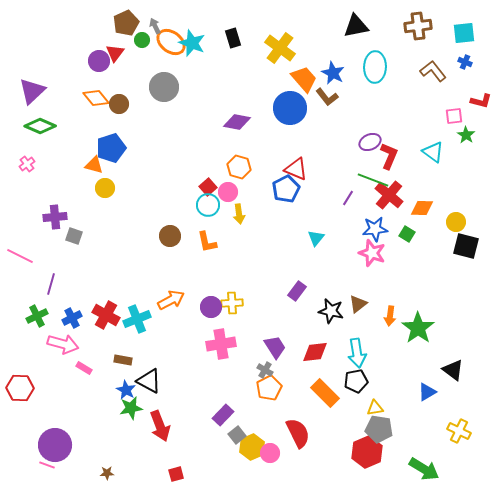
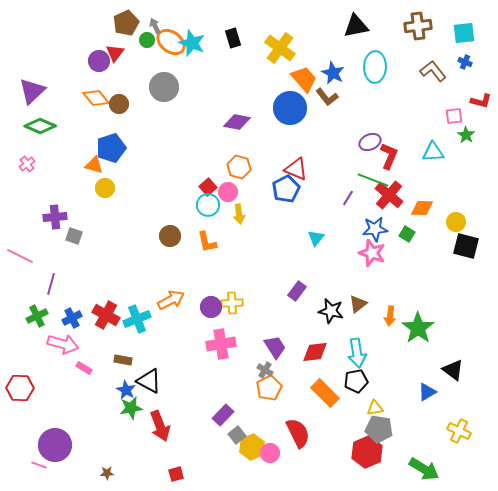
green circle at (142, 40): moved 5 px right
cyan triangle at (433, 152): rotated 40 degrees counterclockwise
pink line at (47, 465): moved 8 px left
